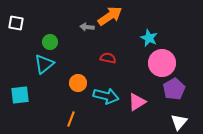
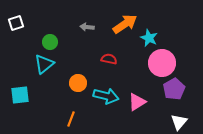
orange arrow: moved 15 px right, 8 px down
white square: rotated 28 degrees counterclockwise
red semicircle: moved 1 px right, 1 px down
